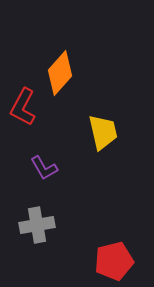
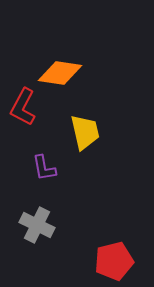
orange diamond: rotated 57 degrees clockwise
yellow trapezoid: moved 18 px left
purple L-shape: rotated 20 degrees clockwise
gray cross: rotated 36 degrees clockwise
